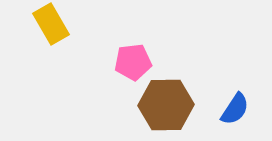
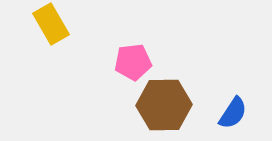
brown hexagon: moved 2 px left
blue semicircle: moved 2 px left, 4 px down
